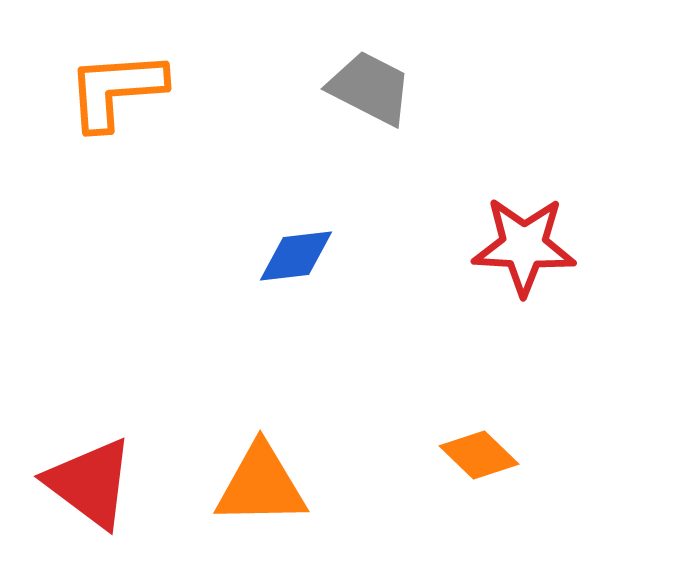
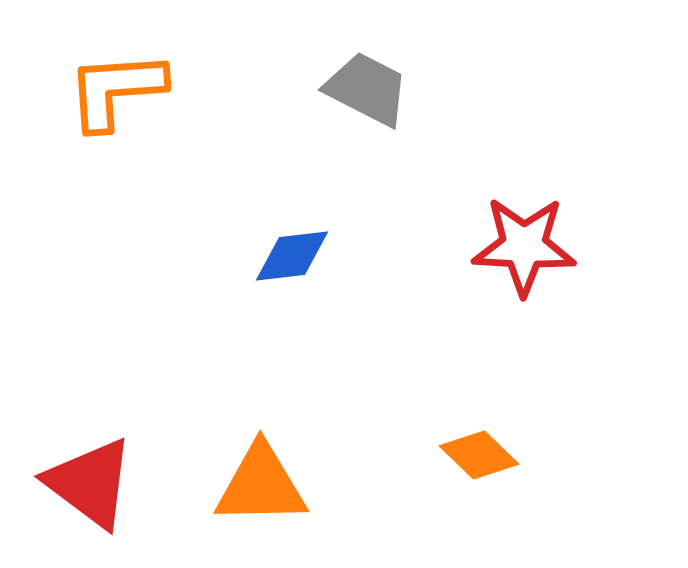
gray trapezoid: moved 3 px left, 1 px down
blue diamond: moved 4 px left
